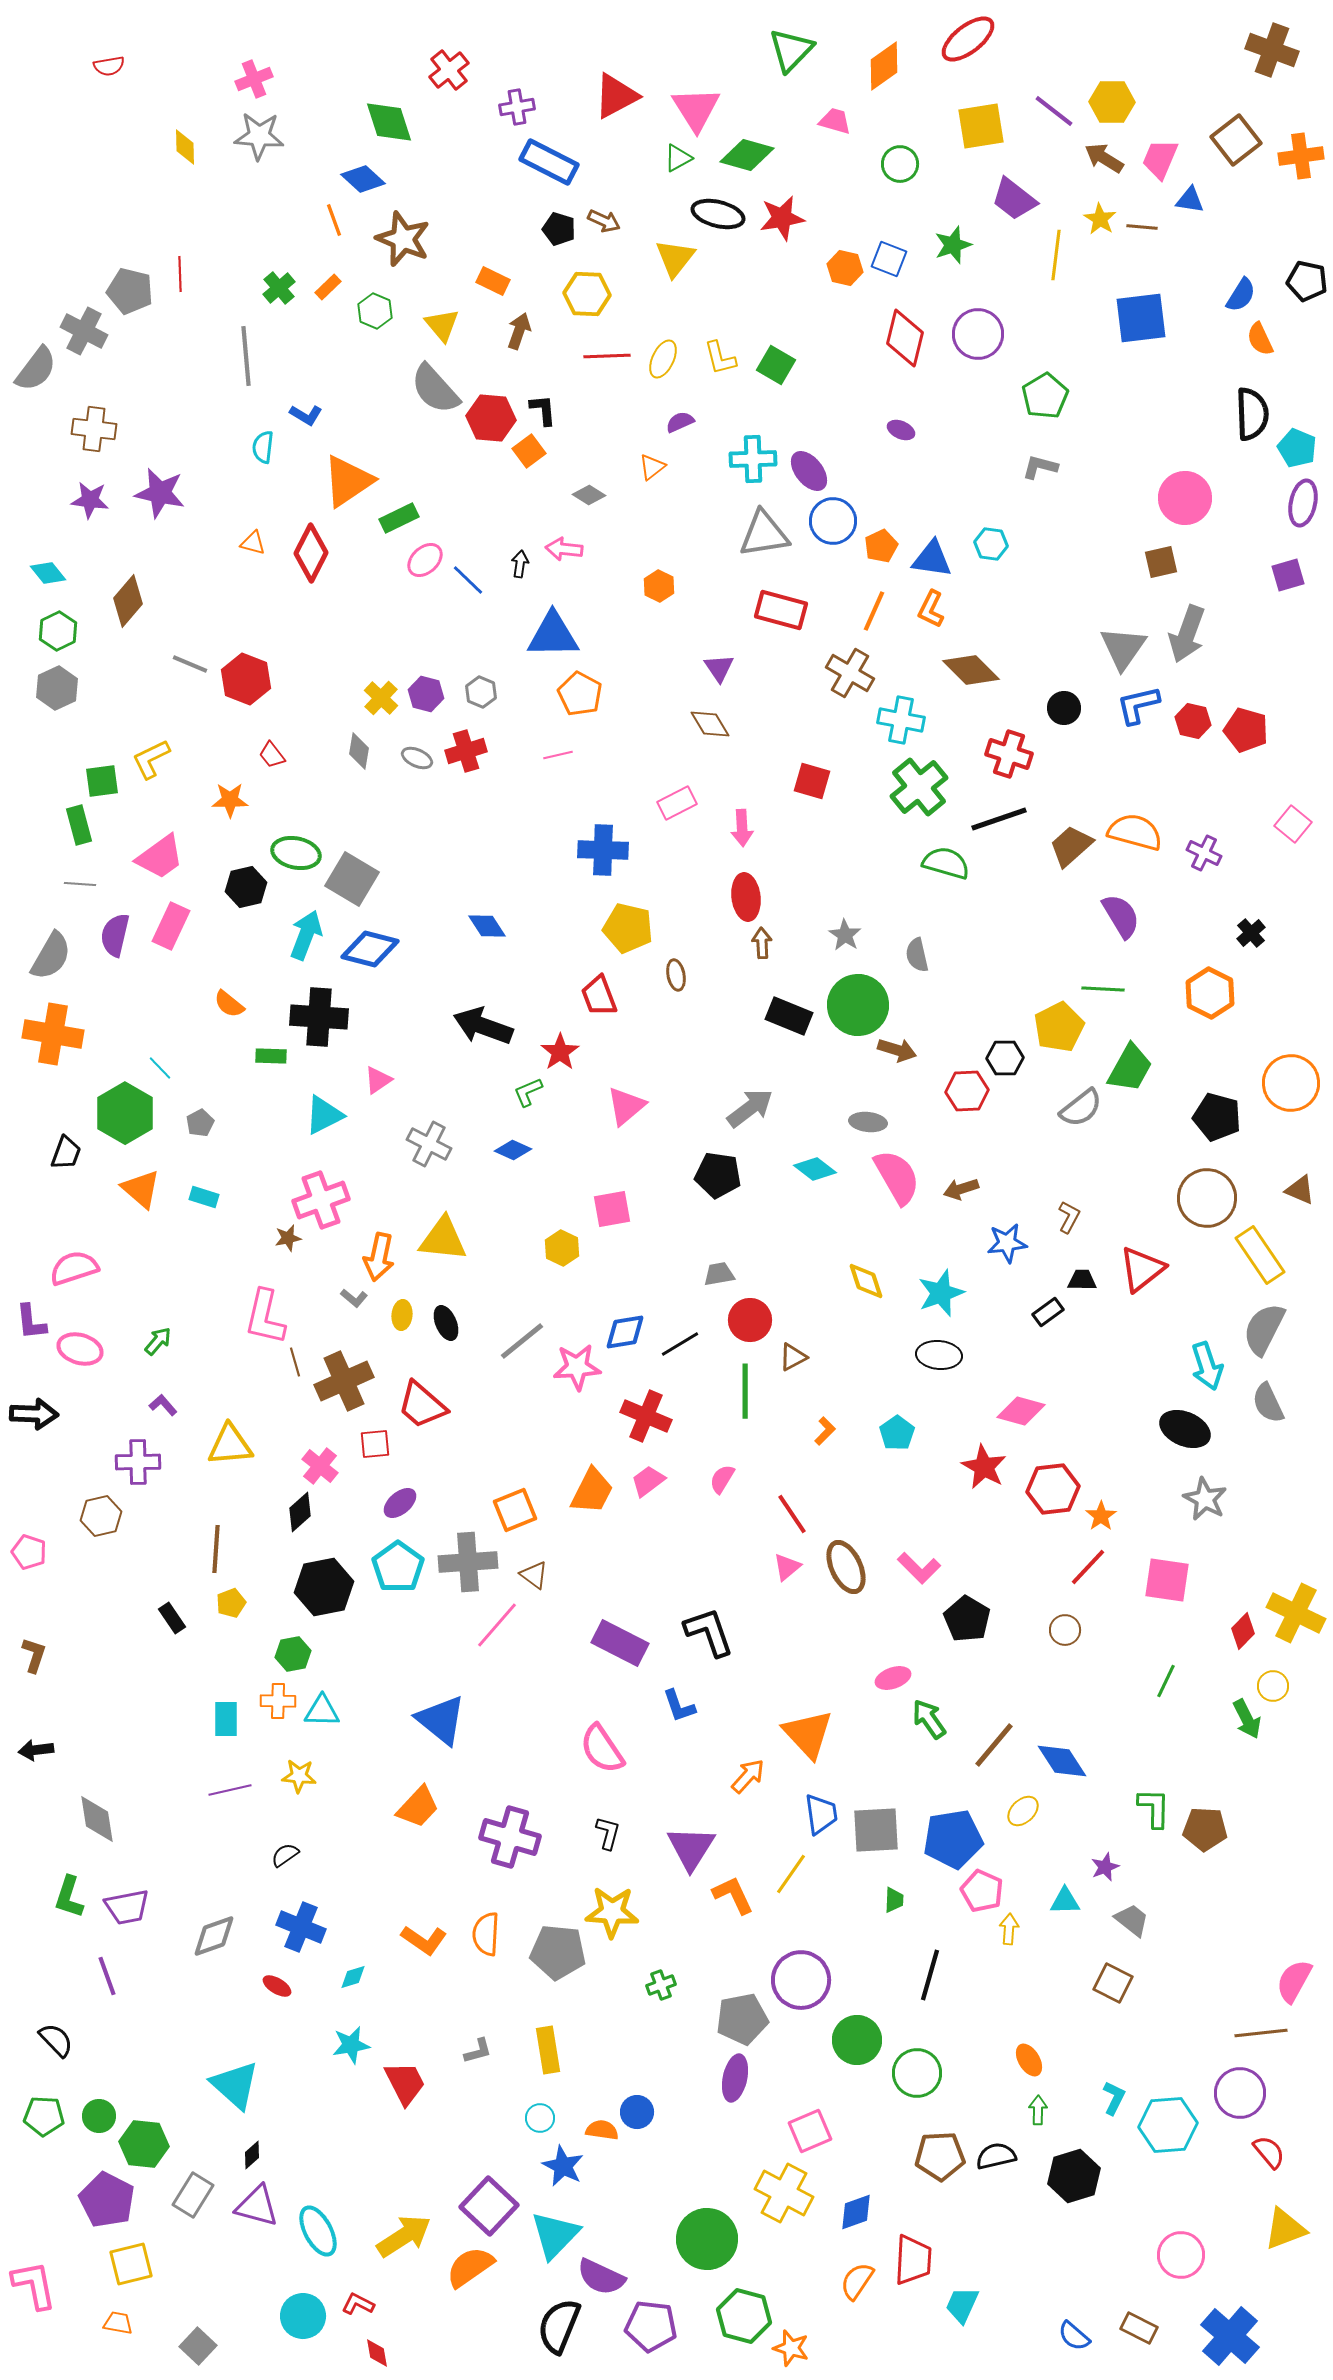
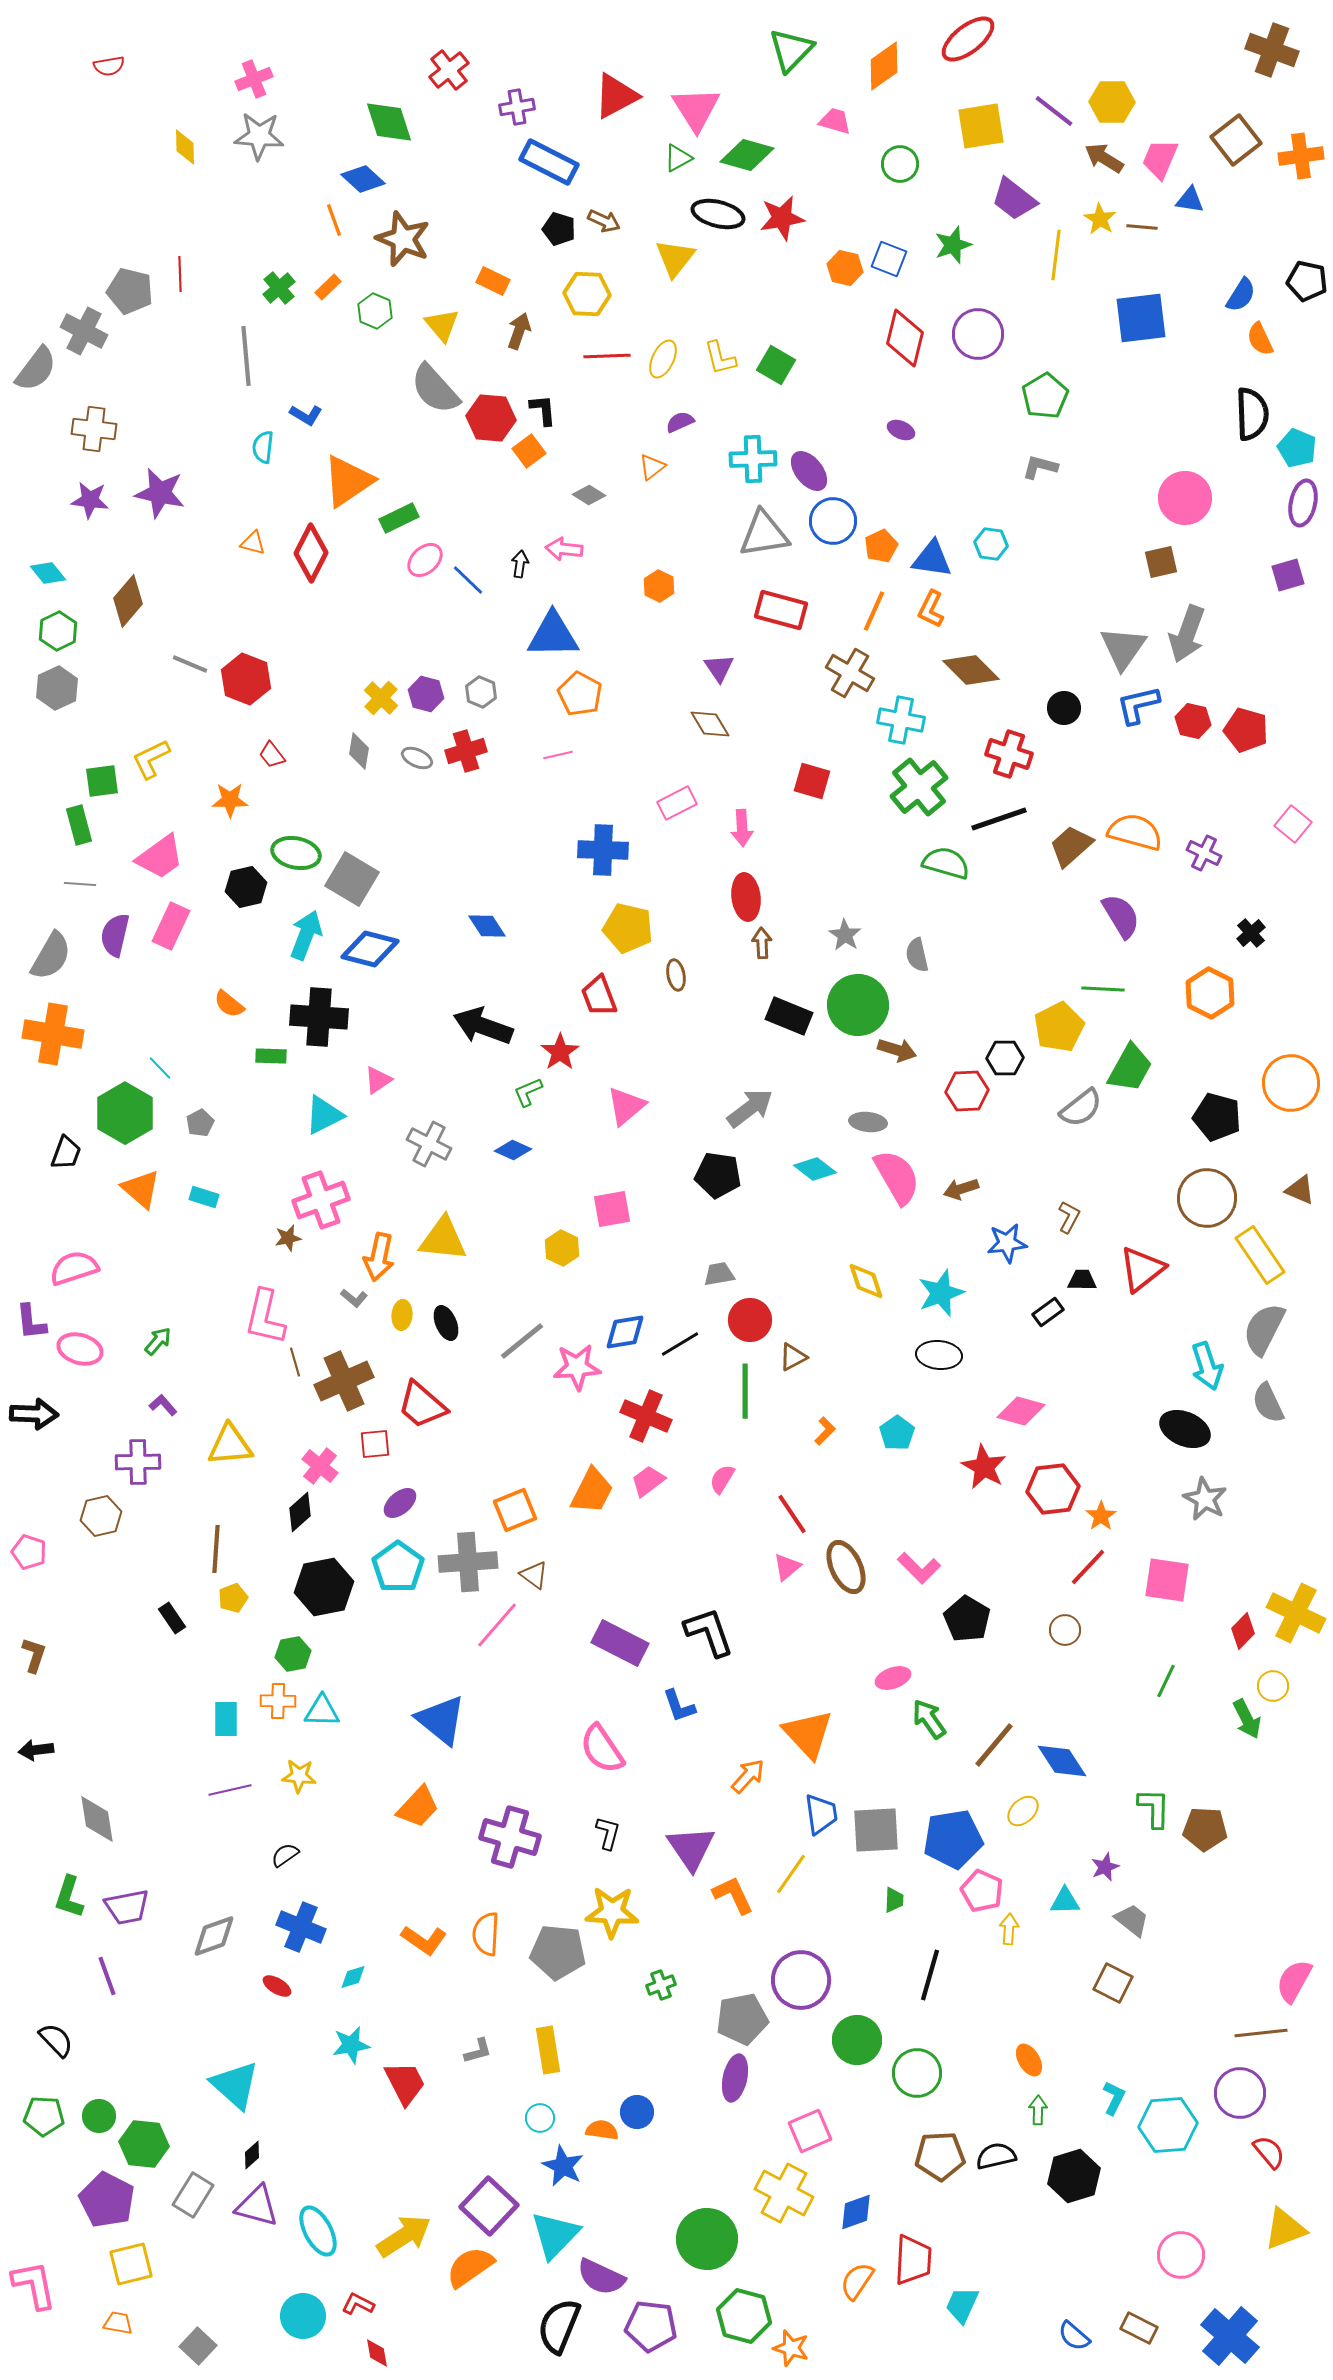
yellow pentagon at (231, 1603): moved 2 px right, 5 px up
purple triangle at (691, 1848): rotated 6 degrees counterclockwise
